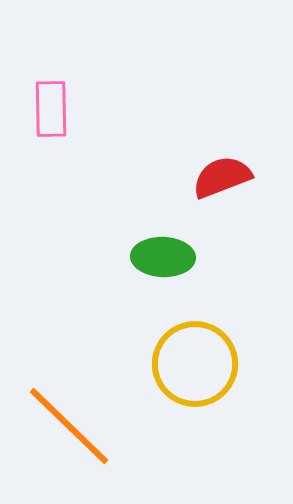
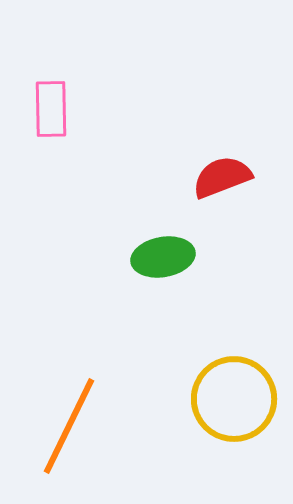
green ellipse: rotated 12 degrees counterclockwise
yellow circle: moved 39 px right, 35 px down
orange line: rotated 72 degrees clockwise
